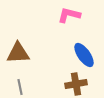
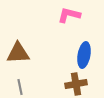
blue ellipse: rotated 45 degrees clockwise
